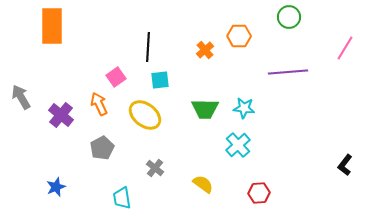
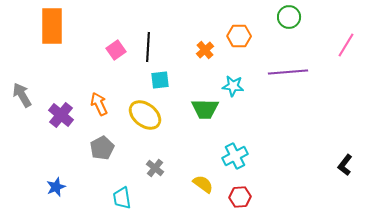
pink line: moved 1 px right, 3 px up
pink square: moved 27 px up
gray arrow: moved 1 px right, 2 px up
cyan star: moved 11 px left, 22 px up
cyan cross: moved 3 px left, 11 px down; rotated 15 degrees clockwise
red hexagon: moved 19 px left, 4 px down
